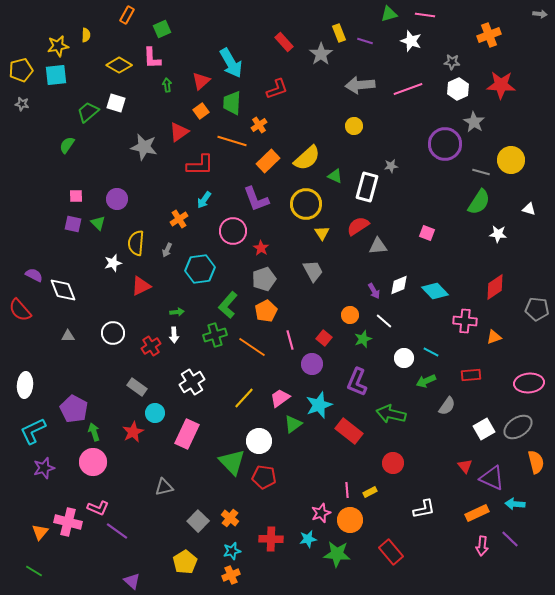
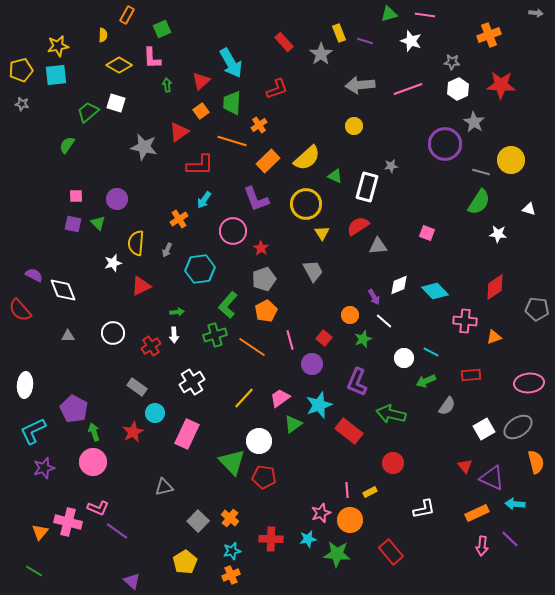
gray arrow at (540, 14): moved 4 px left, 1 px up
yellow semicircle at (86, 35): moved 17 px right
purple arrow at (374, 291): moved 6 px down
